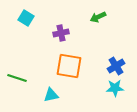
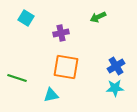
orange square: moved 3 px left, 1 px down
